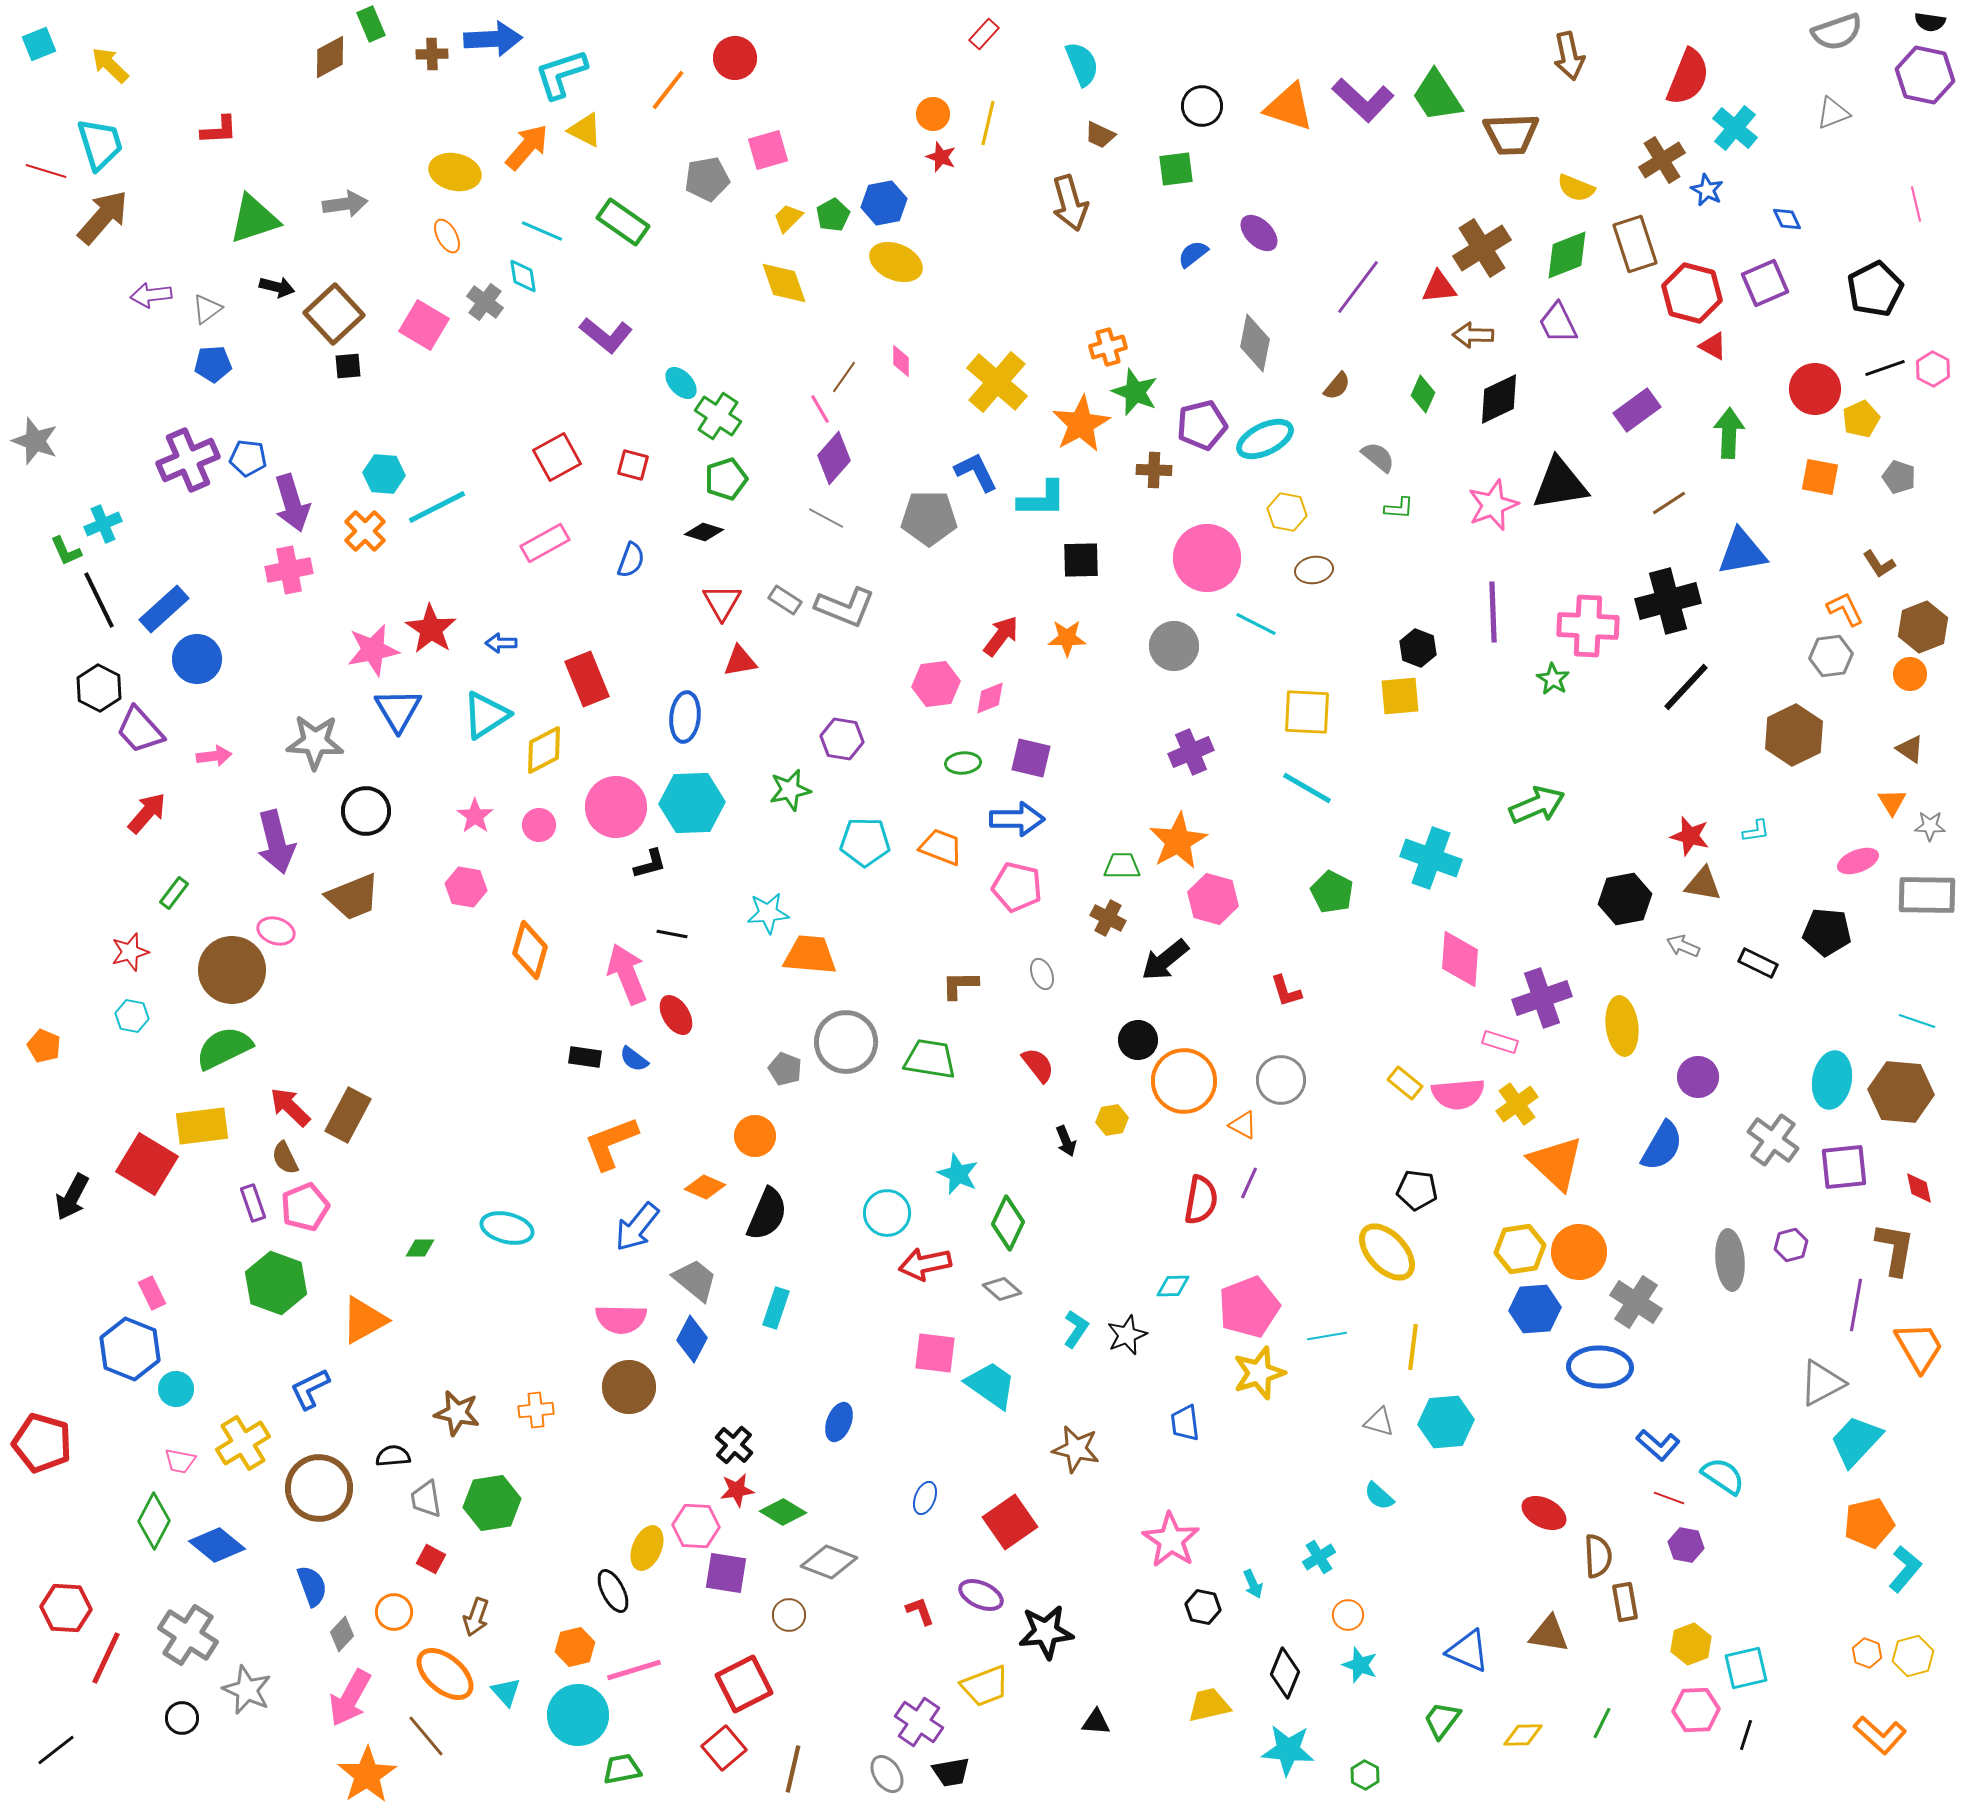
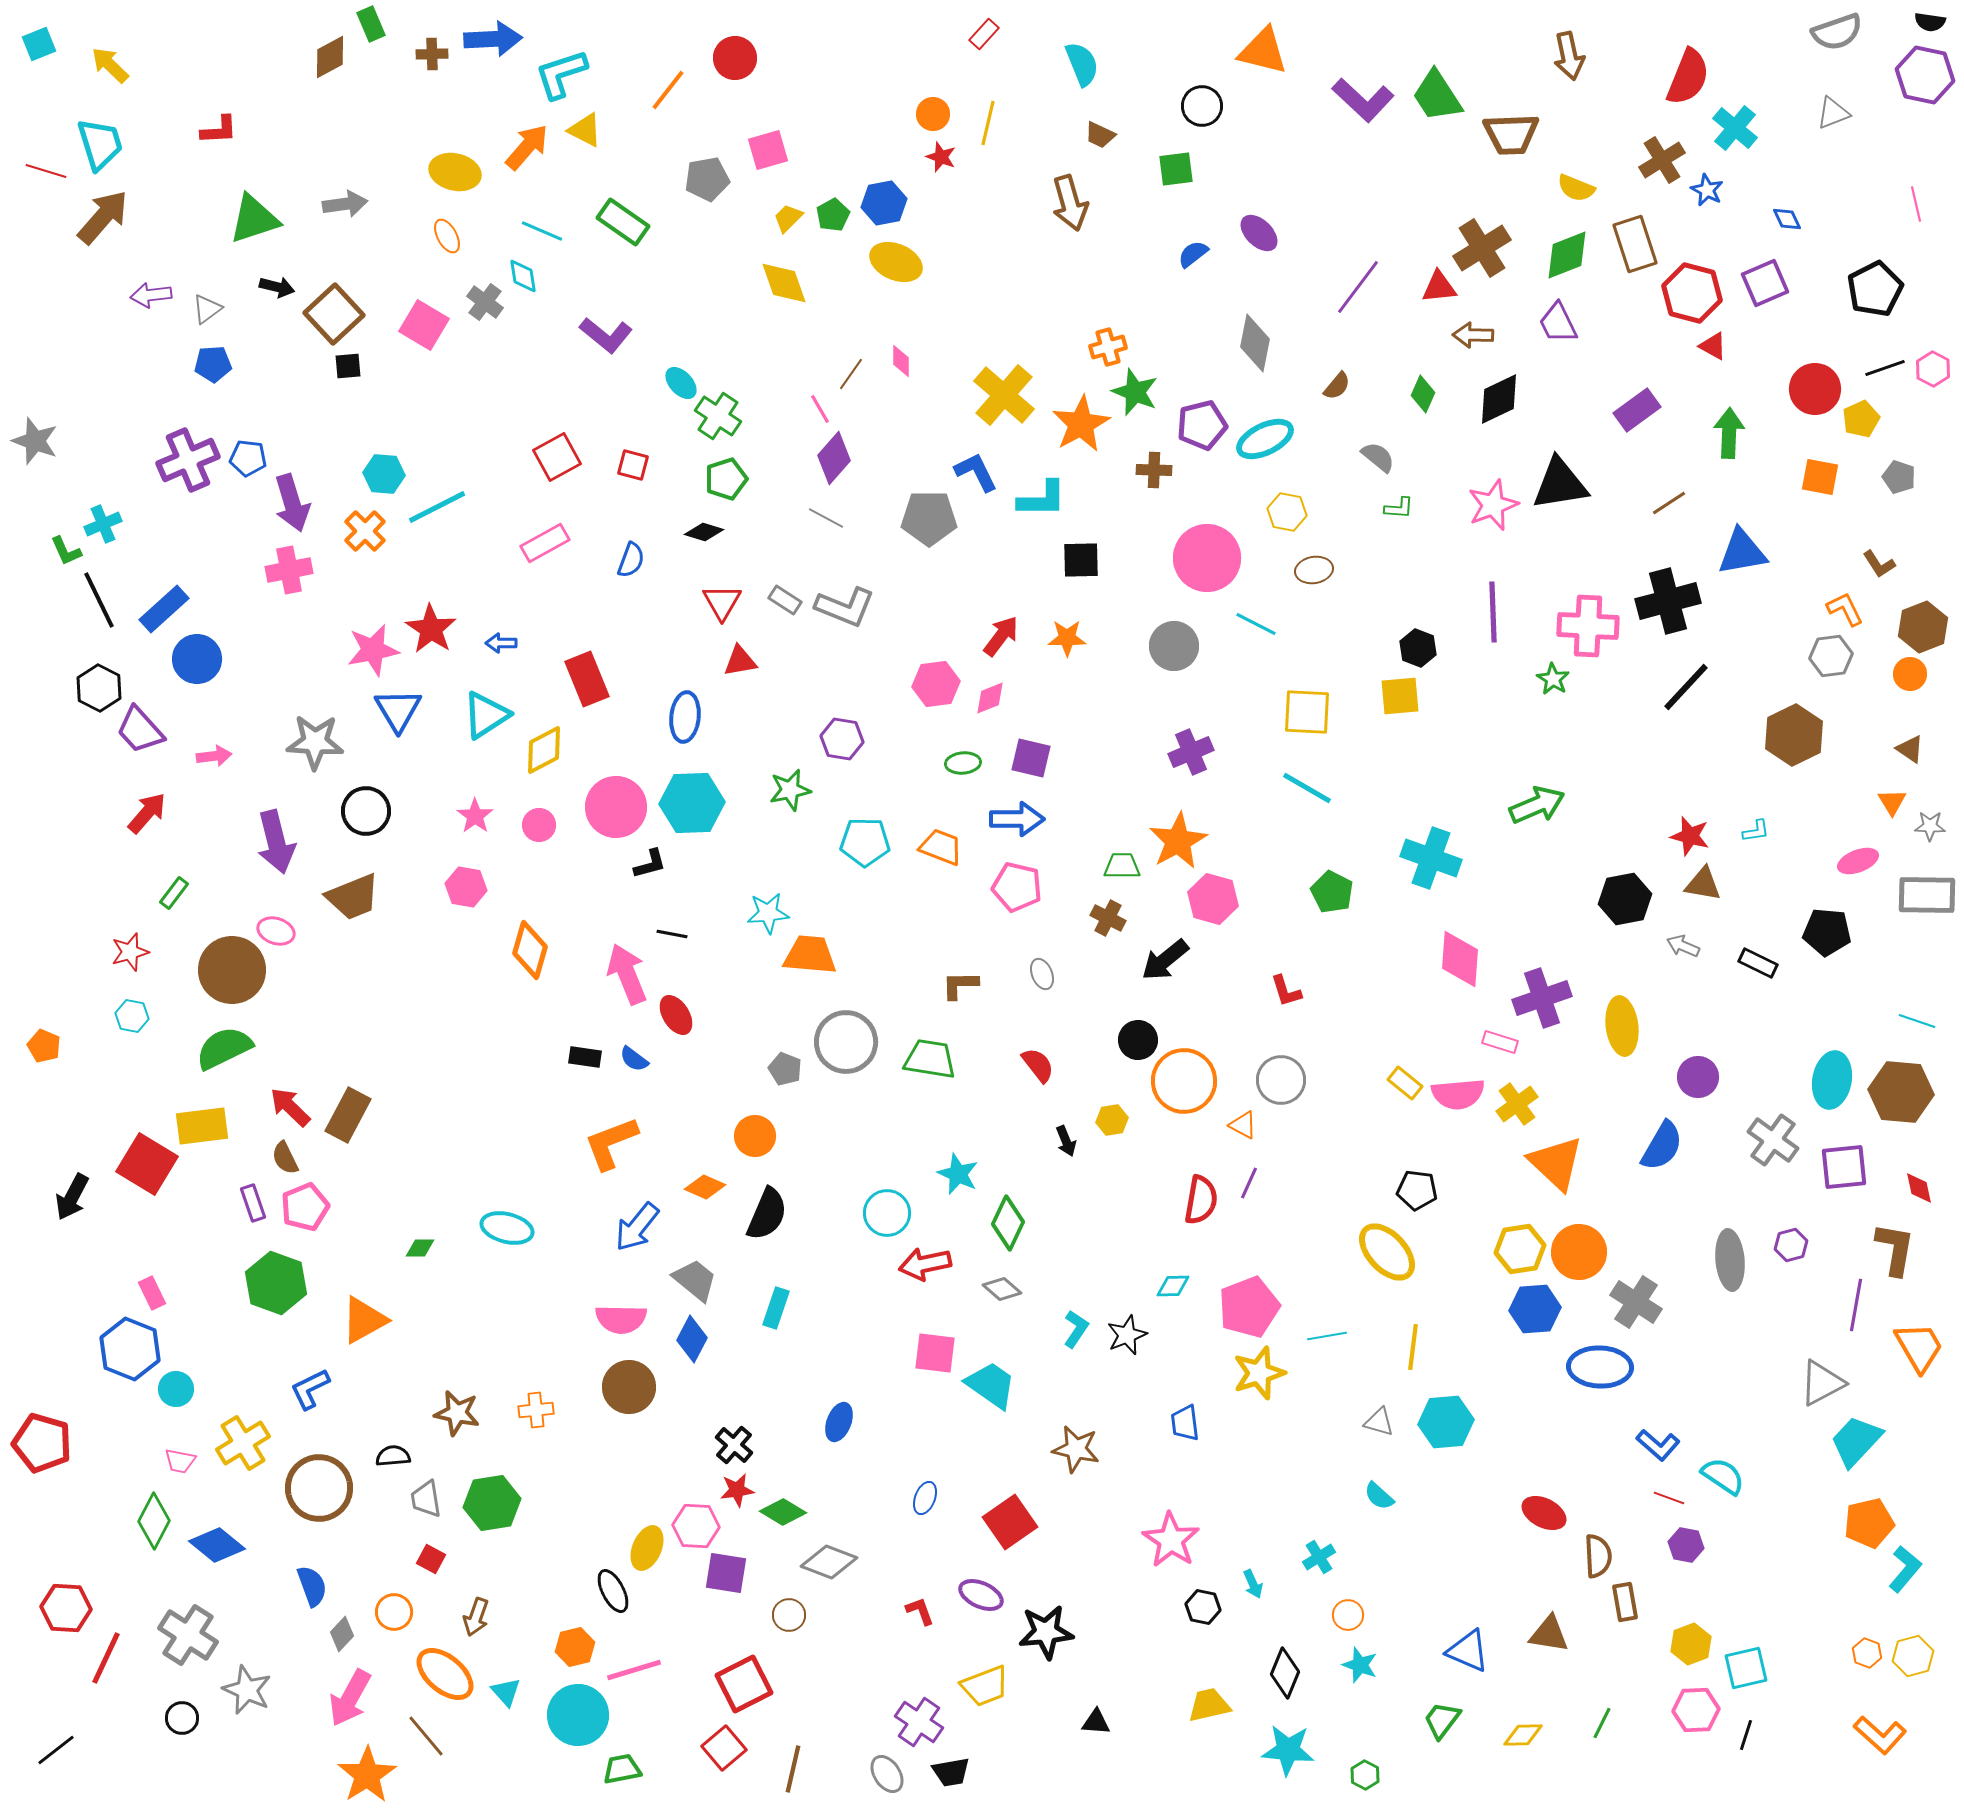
orange triangle at (1289, 107): moved 26 px left, 56 px up; rotated 4 degrees counterclockwise
brown line at (844, 377): moved 7 px right, 3 px up
yellow cross at (997, 382): moved 7 px right, 13 px down
